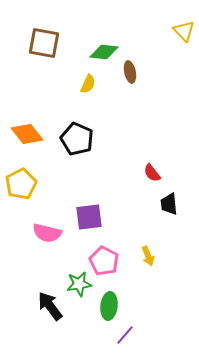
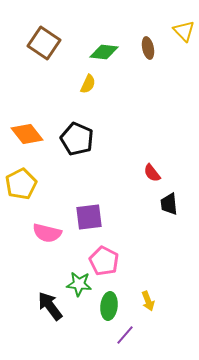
brown square: rotated 24 degrees clockwise
brown ellipse: moved 18 px right, 24 px up
yellow arrow: moved 45 px down
green star: rotated 15 degrees clockwise
